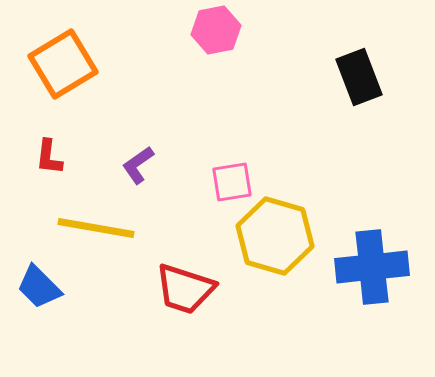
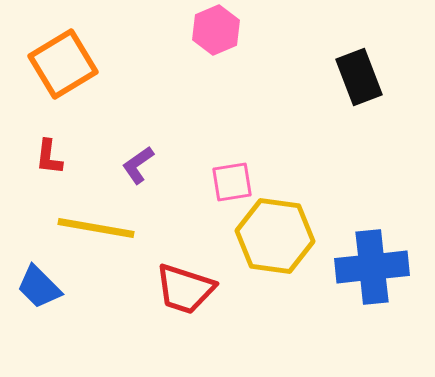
pink hexagon: rotated 12 degrees counterclockwise
yellow hexagon: rotated 8 degrees counterclockwise
